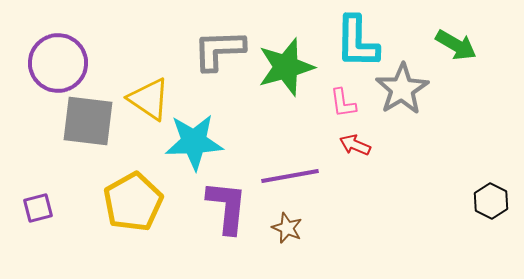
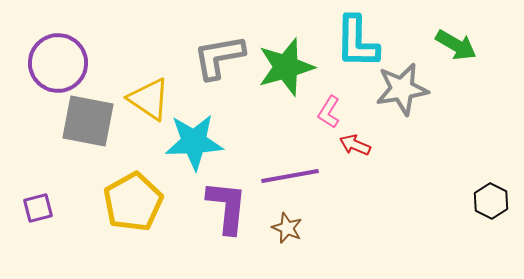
gray L-shape: moved 7 px down; rotated 8 degrees counterclockwise
gray star: rotated 22 degrees clockwise
pink L-shape: moved 14 px left, 9 px down; rotated 40 degrees clockwise
gray square: rotated 4 degrees clockwise
